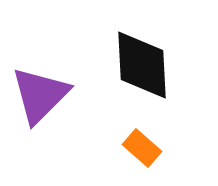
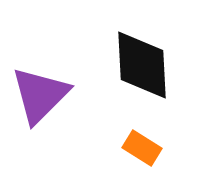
orange rectangle: rotated 9 degrees counterclockwise
